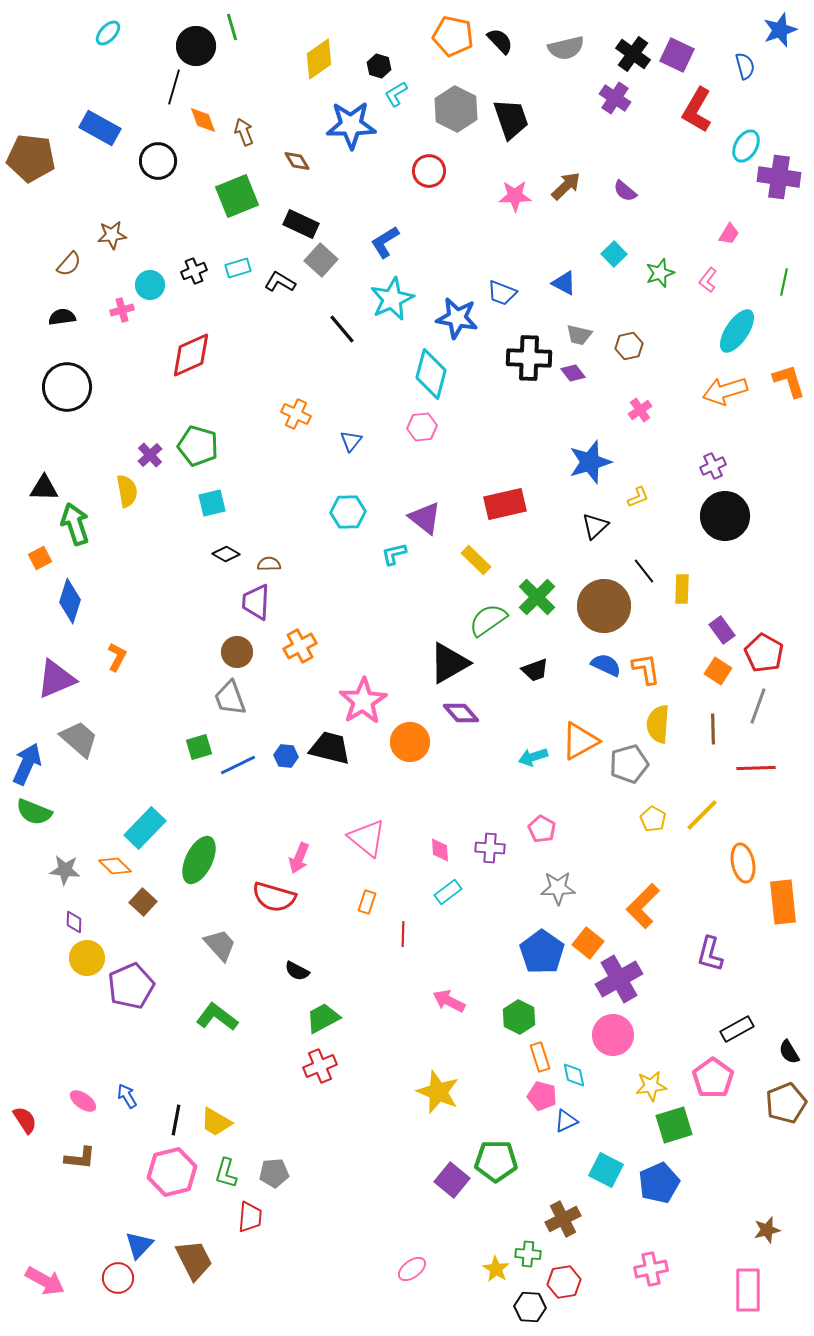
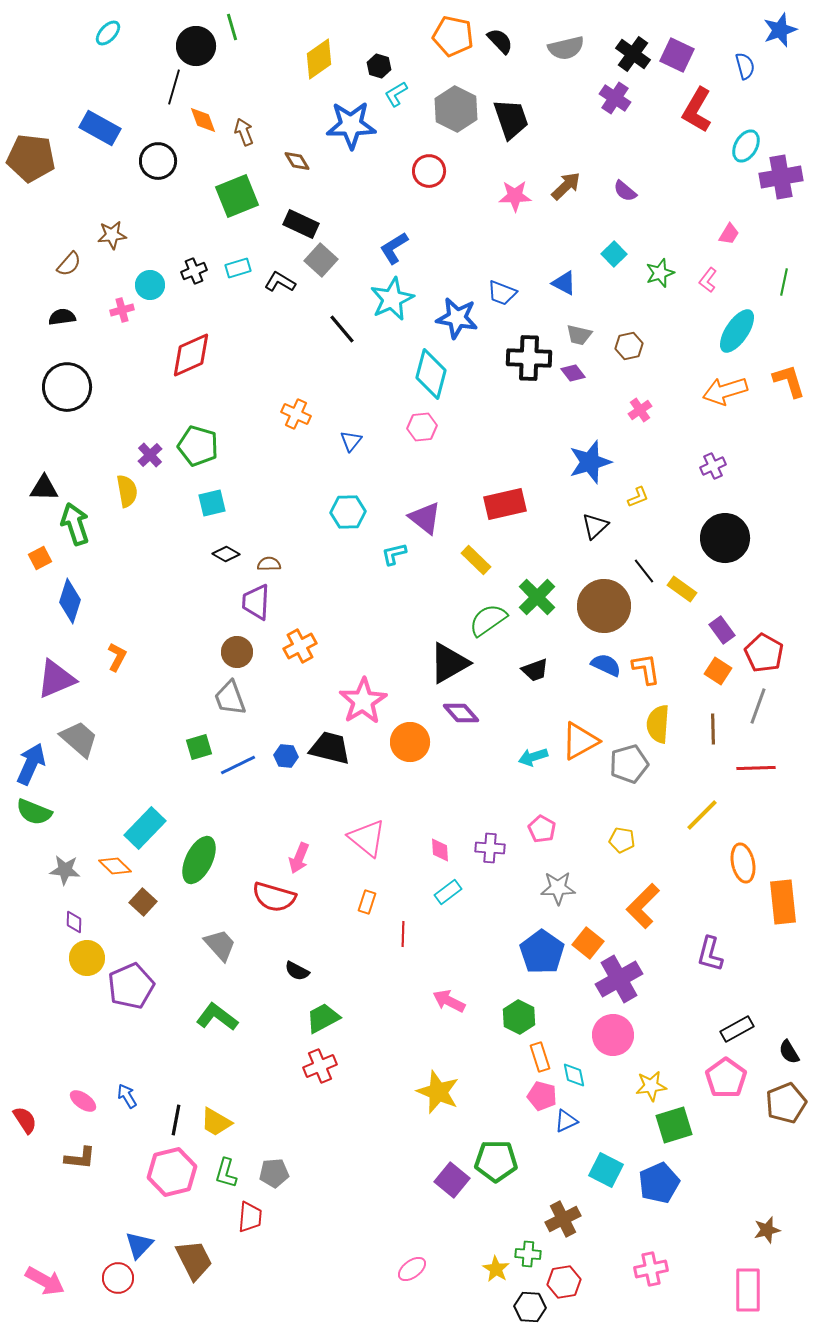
purple cross at (779, 177): moved 2 px right; rotated 18 degrees counterclockwise
blue L-shape at (385, 242): moved 9 px right, 6 px down
black circle at (725, 516): moved 22 px down
yellow rectangle at (682, 589): rotated 56 degrees counterclockwise
blue arrow at (27, 764): moved 4 px right
yellow pentagon at (653, 819): moved 31 px left, 21 px down; rotated 20 degrees counterclockwise
pink pentagon at (713, 1078): moved 13 px right
